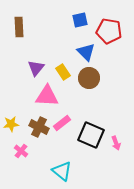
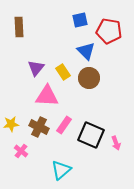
blue triangle: moved 1 px up
pink rectangle: moved 2 px right, 2 px down; rotated 18 degrees counterclockwise
cyan triangle: moved 1 px left, 1 px up; rotated 40 degrees clockwise
